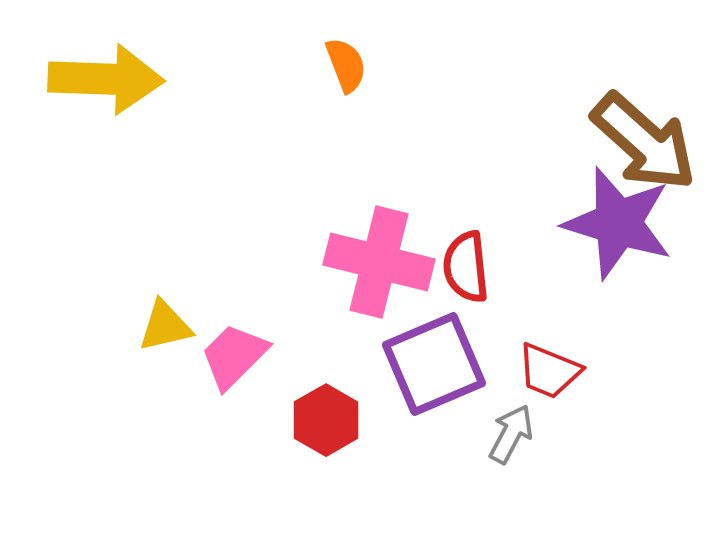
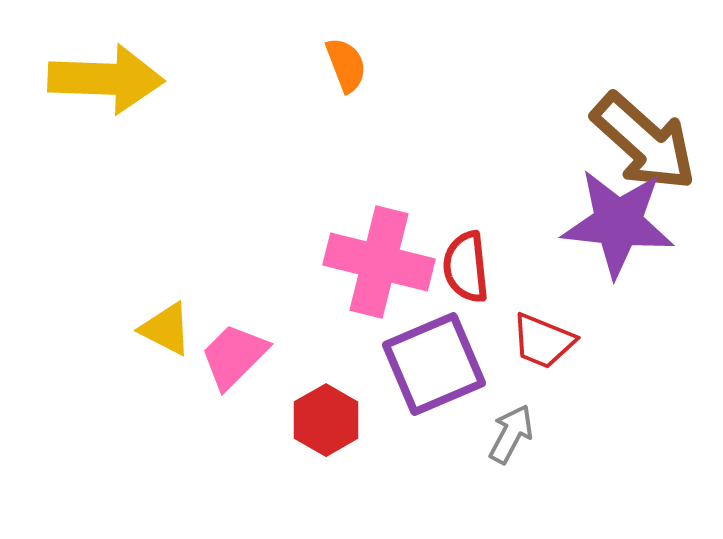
purple star: rotated 11 degrees counterclockwise
yellow triangle: moved 1 px right, 3 px down; rotated 40 degrees clockwise
red trapezoid: moved 6 px left, 30 px up
